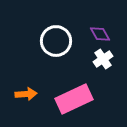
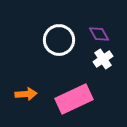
purple diamond: moved 1 px left
white circle: moved 3 px right, 1 px up
